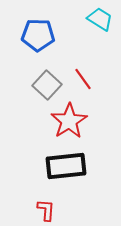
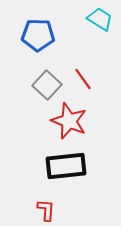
red star: rotated 18 degrees counterclockwise
